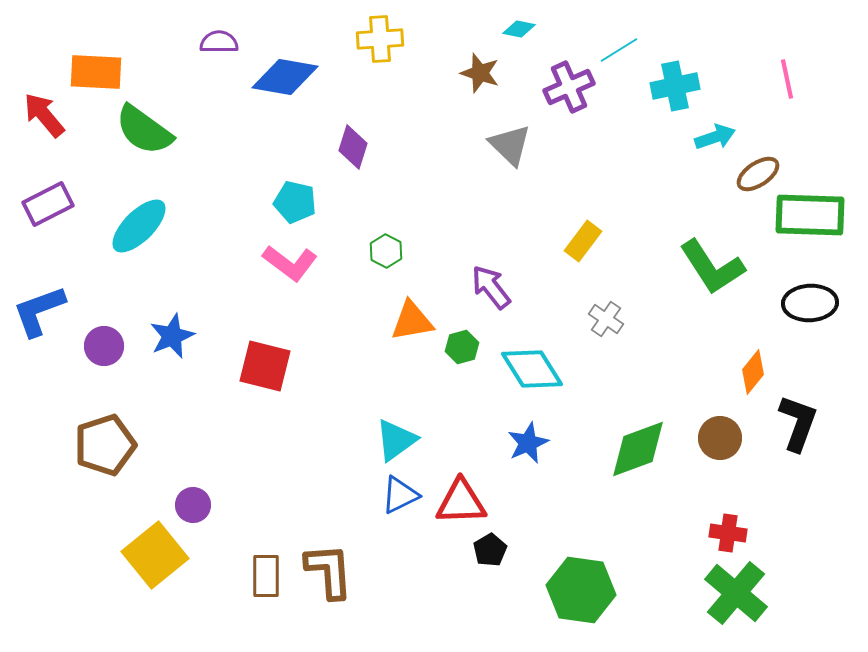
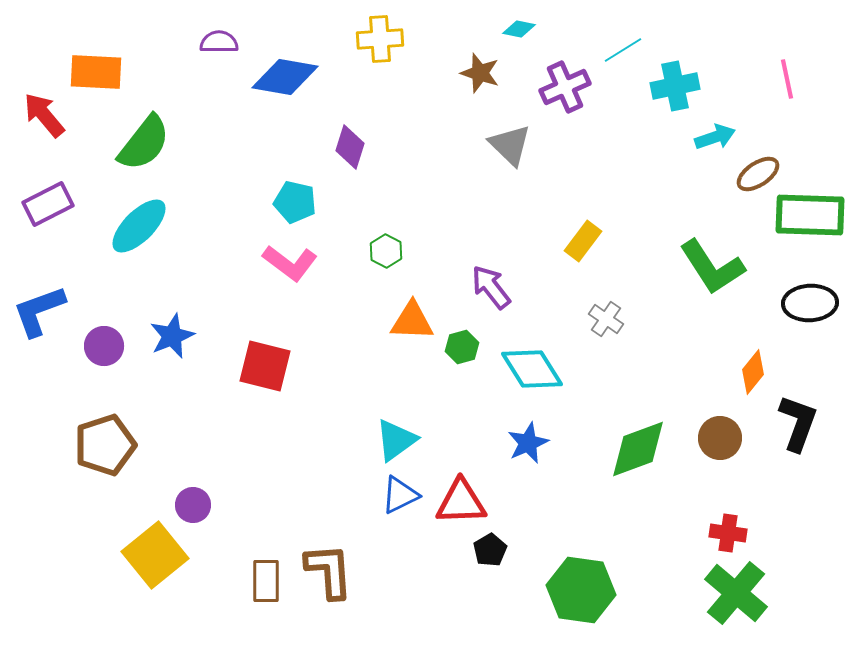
cyan line at (619, 50): moved 4 px right
purple cross at (569, 87): moved 4 px left
green semicircle at (144, 130): moved 13 px down; rotated 88 degrees counterclockwise
purple diamond at (353, 147): moved 3 px left
orange triangle at (412, 321): rotated 12 degrees clockwise
brown rectangle at (266, 576): moved 5 px down
